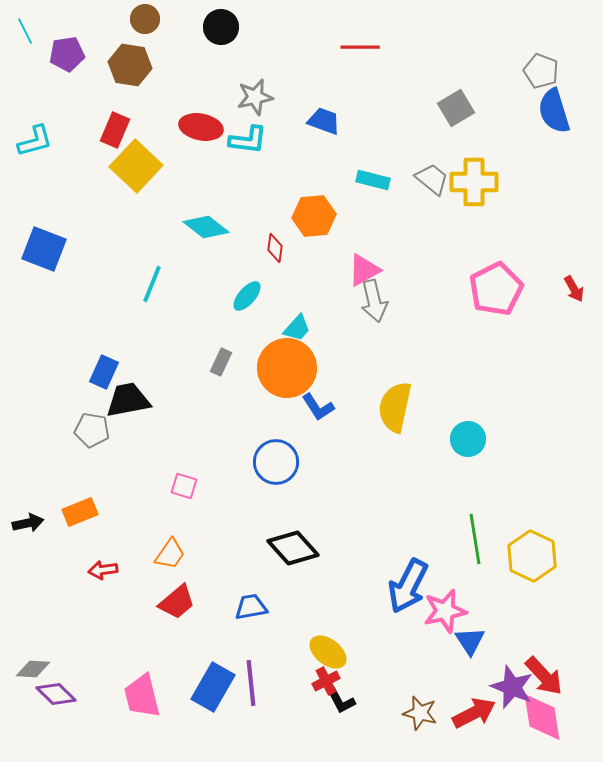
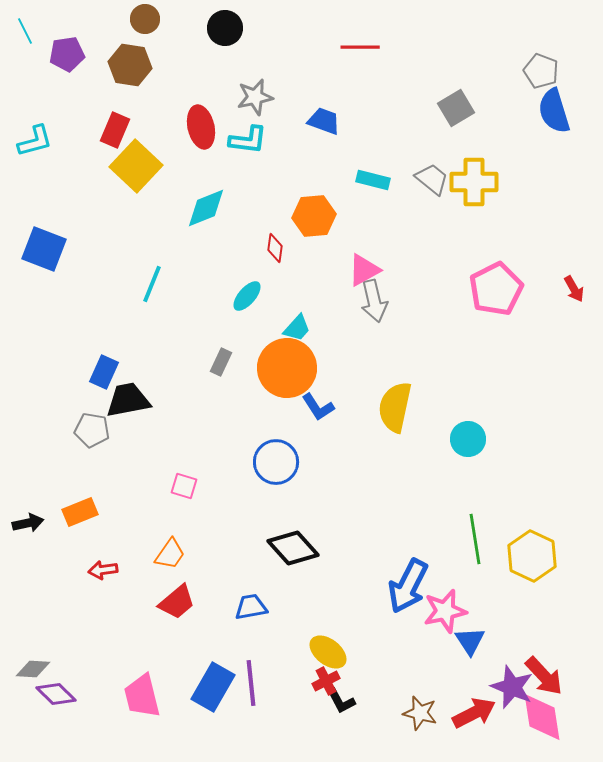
black circle at (221, 27): moved 4 px right, 1 px down
red ellipse at (201, 127): rotated 66 degrees clockwise
cyan diamond at (206, 227): moved 19 px up; rotated 60 degrees counterclockwise
